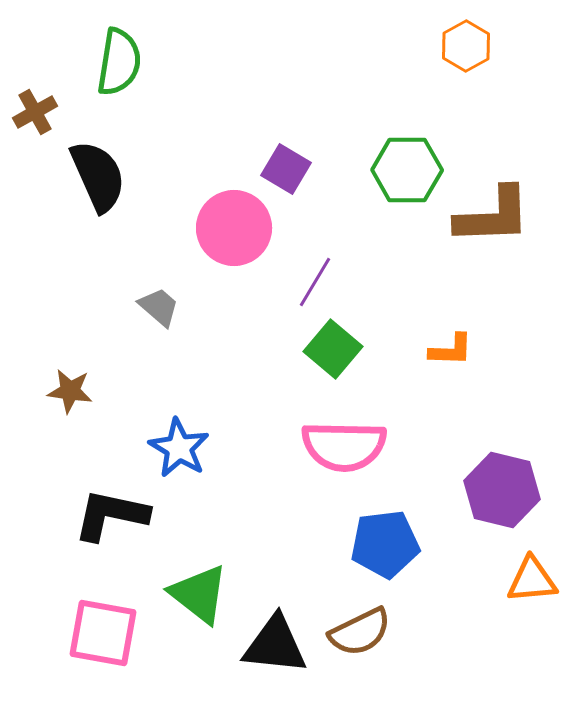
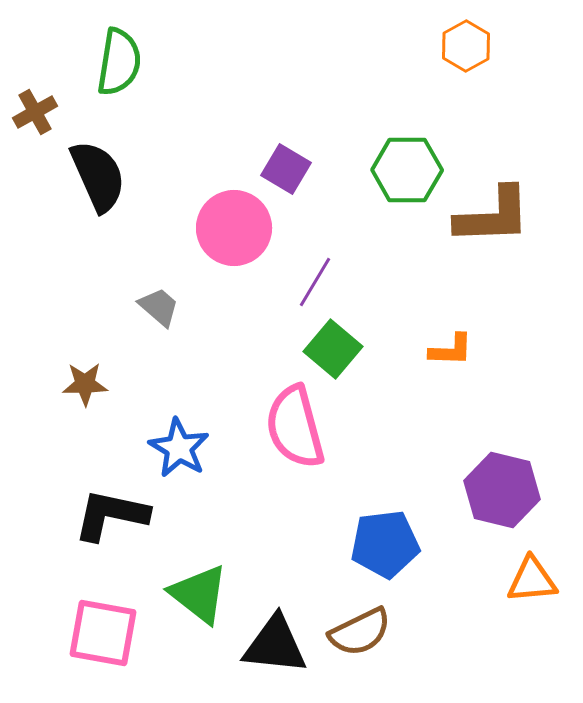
brown star: moved 15 px right, 7 px up; rotated 9 degrees counterclockwise
pink semicircle: moved 49 px left, 19 px up; rotated 74 degrees clockwise
